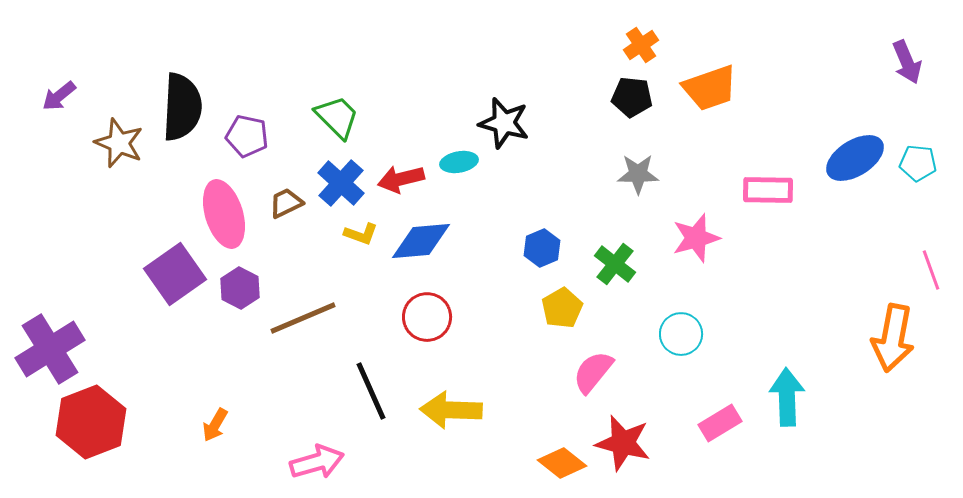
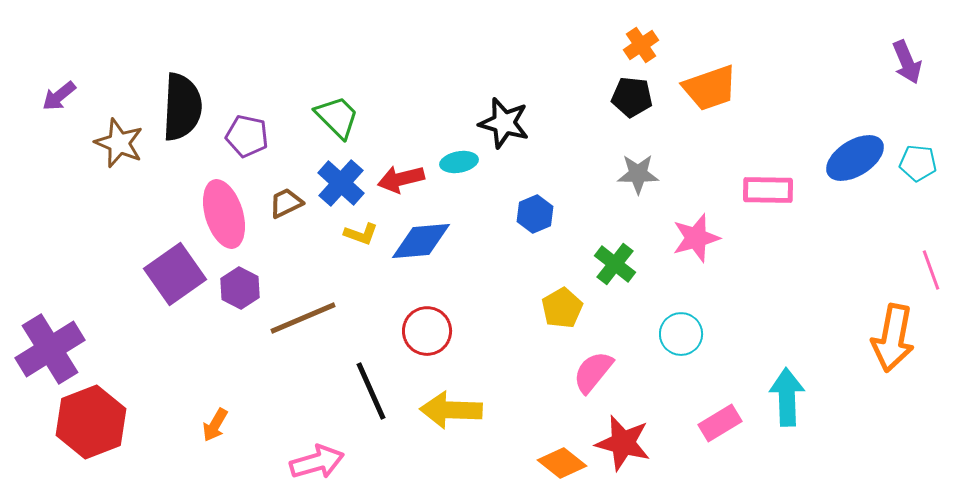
blue hexagon at (542, 248): moved 7 px left, 34 px up
red circle at (427, 317): moved 14 px down
